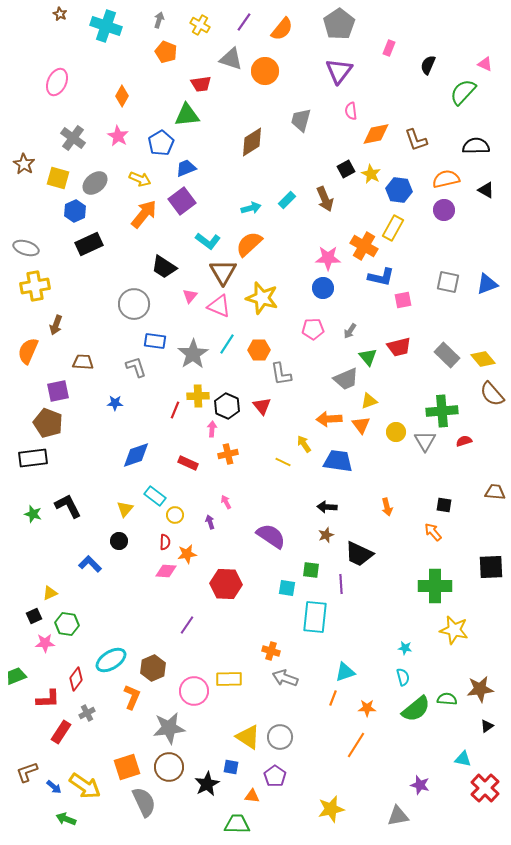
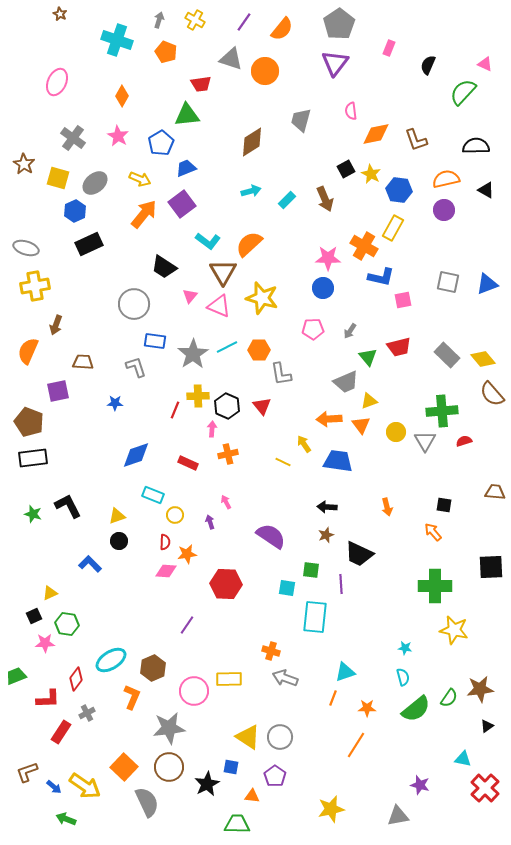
yellow cross at (200, 25): moved 5 px left, 5 px up
cyan cross at (106, 26): moved 11 px right, 14 px down
purple triangle at (339, 71): moved 4 px left, 8 px up
purple square at (182, 201): moved 3 px down
cyan arrow at (251, 208): moved 17 px up
cyan line at (227, 344): moved 3 px down; rotated 30 degrees clockwise
gray trapezoid at (346, 379): moved 3 px down
brown pentagon at (48, 423): moved 19 px left, 1 px up
cyan rectangle at (155, 496): moved 2 px left, 1 px up; rotated 15 degrees counterclockwise
yellow triangle at (125, 509): moved 8 px left, 7 px down; rotated 30 degrees clockwise
green semicircle at (447, 699): moved 2 px right, 1 px up; rotated 120 degrees clockwise
orange square at (127, 767): moved 3 px left; rotated 28 degrees counterclockwise
gray semicircle at (144, 802): moved 3 px right
